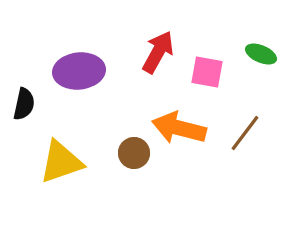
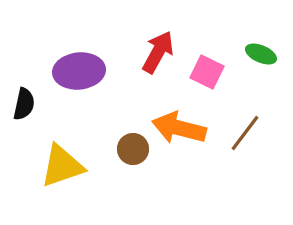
pink square: rotated 16 degrees clockwise
brown circle: moved 1 px left, 4 px up
yellow triangle: moved 1 px right, 4 px down
